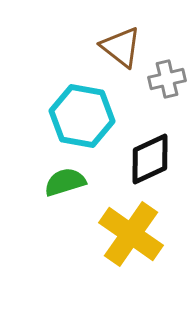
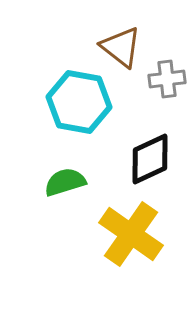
gray cross: rotated 6 degrees clockwise
cyan hexagon: moved 3 px left, 14 px up
